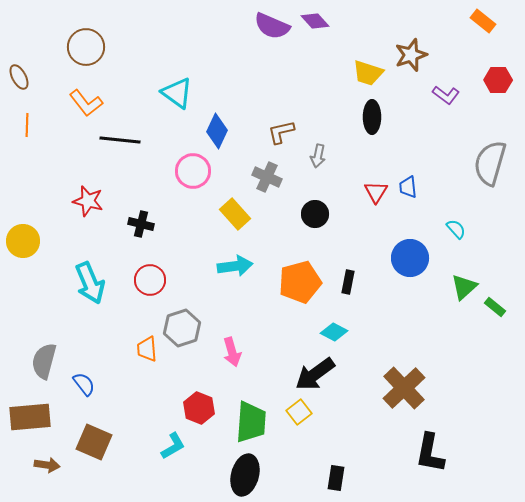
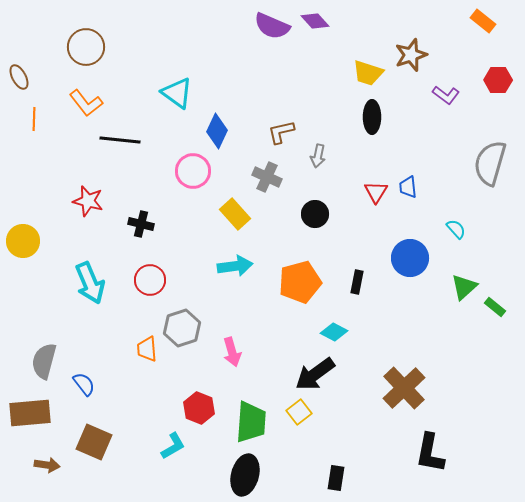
orange line at (27, 125): moved 7 px right, 6 px up
black rectangle at (348, 282): moved 9 px right
brown rectangle at (30, 417): moved 4 px up
